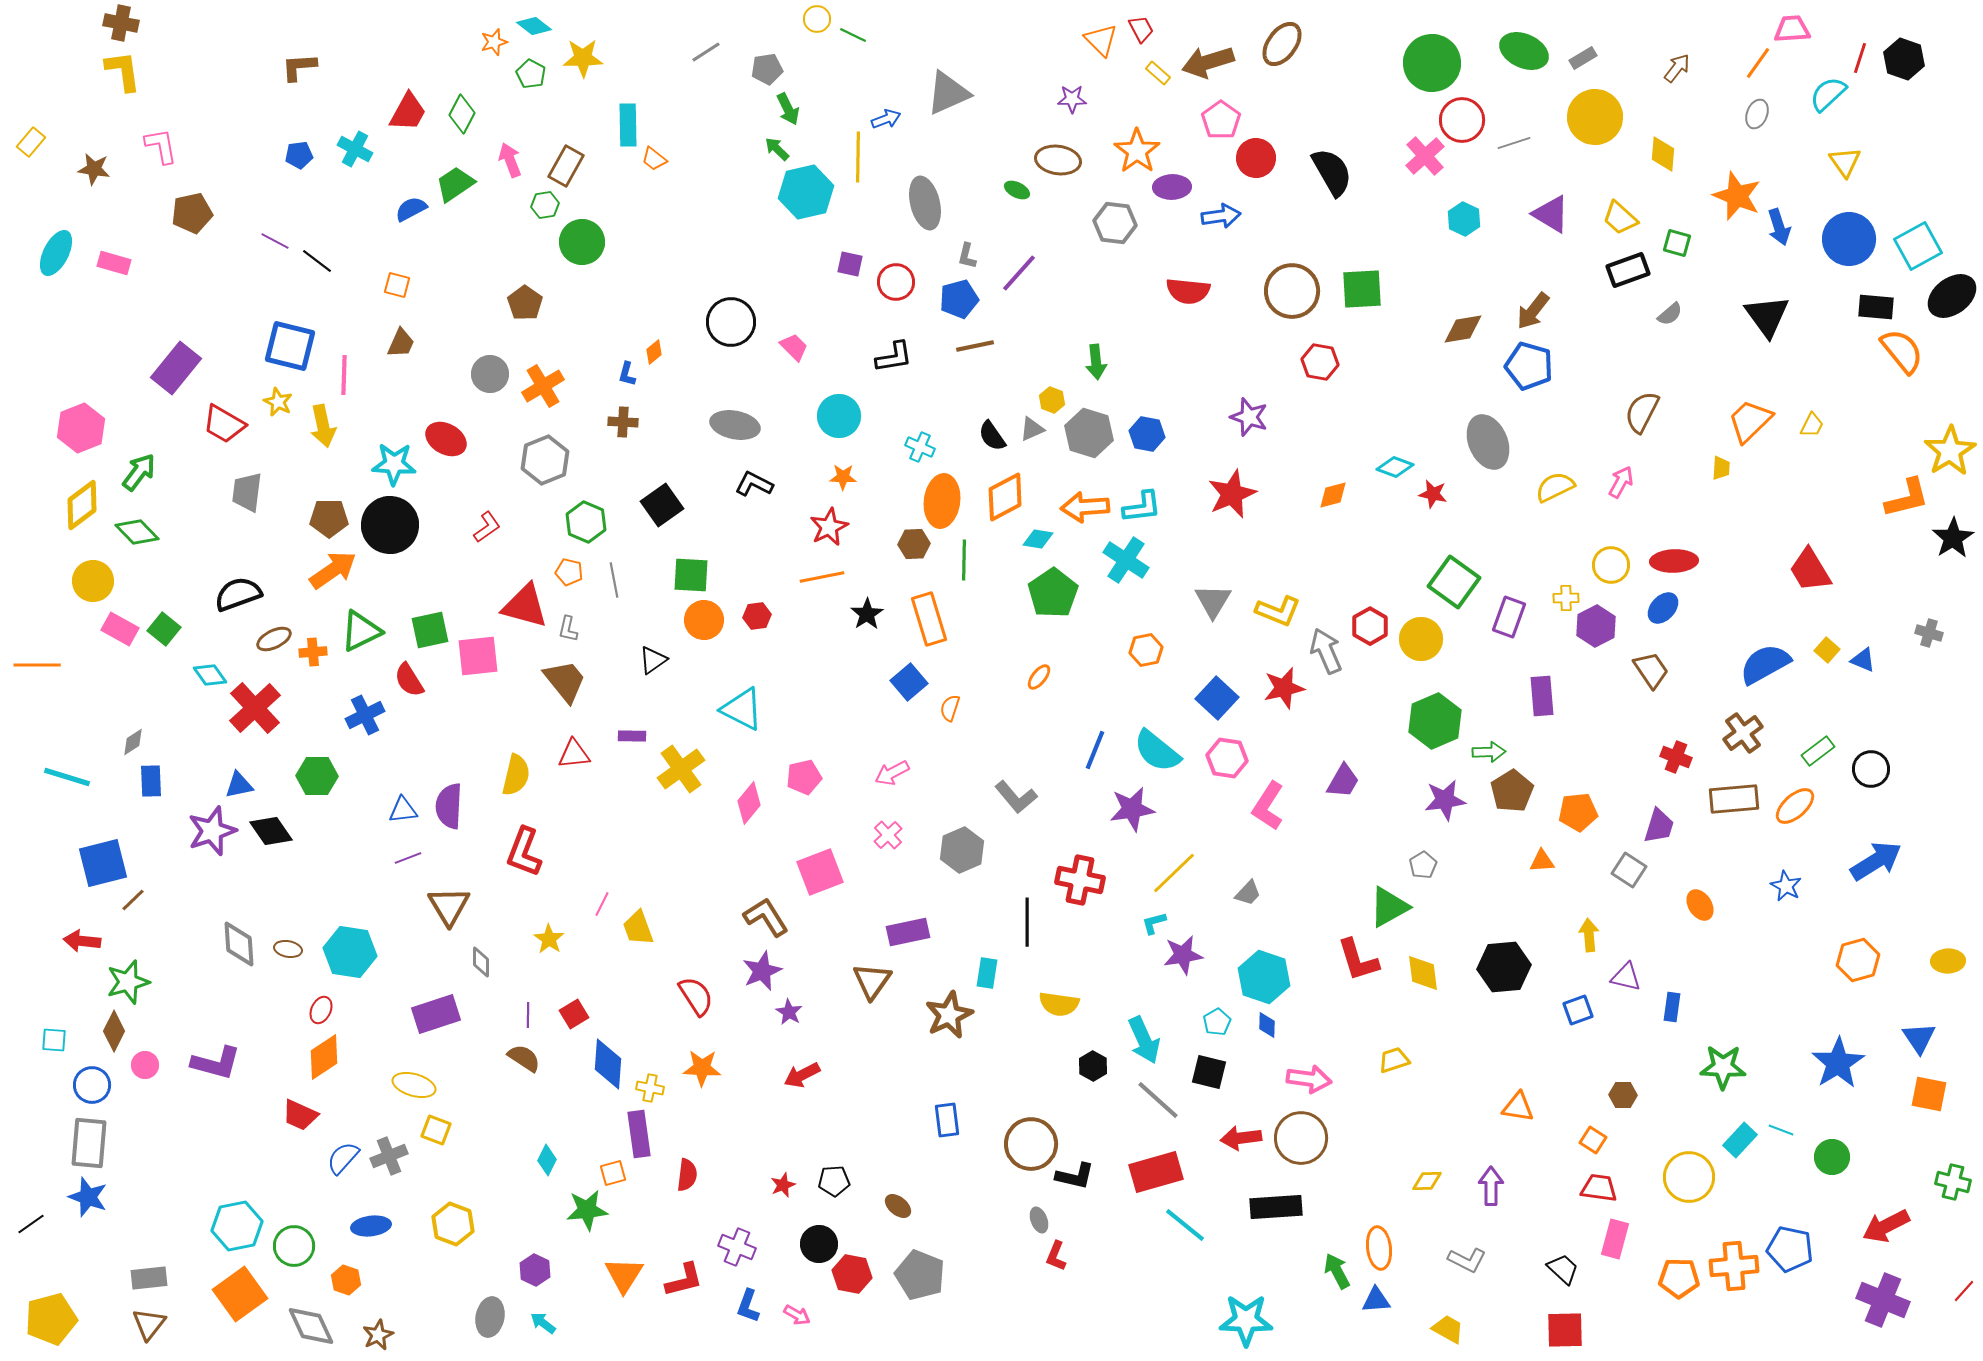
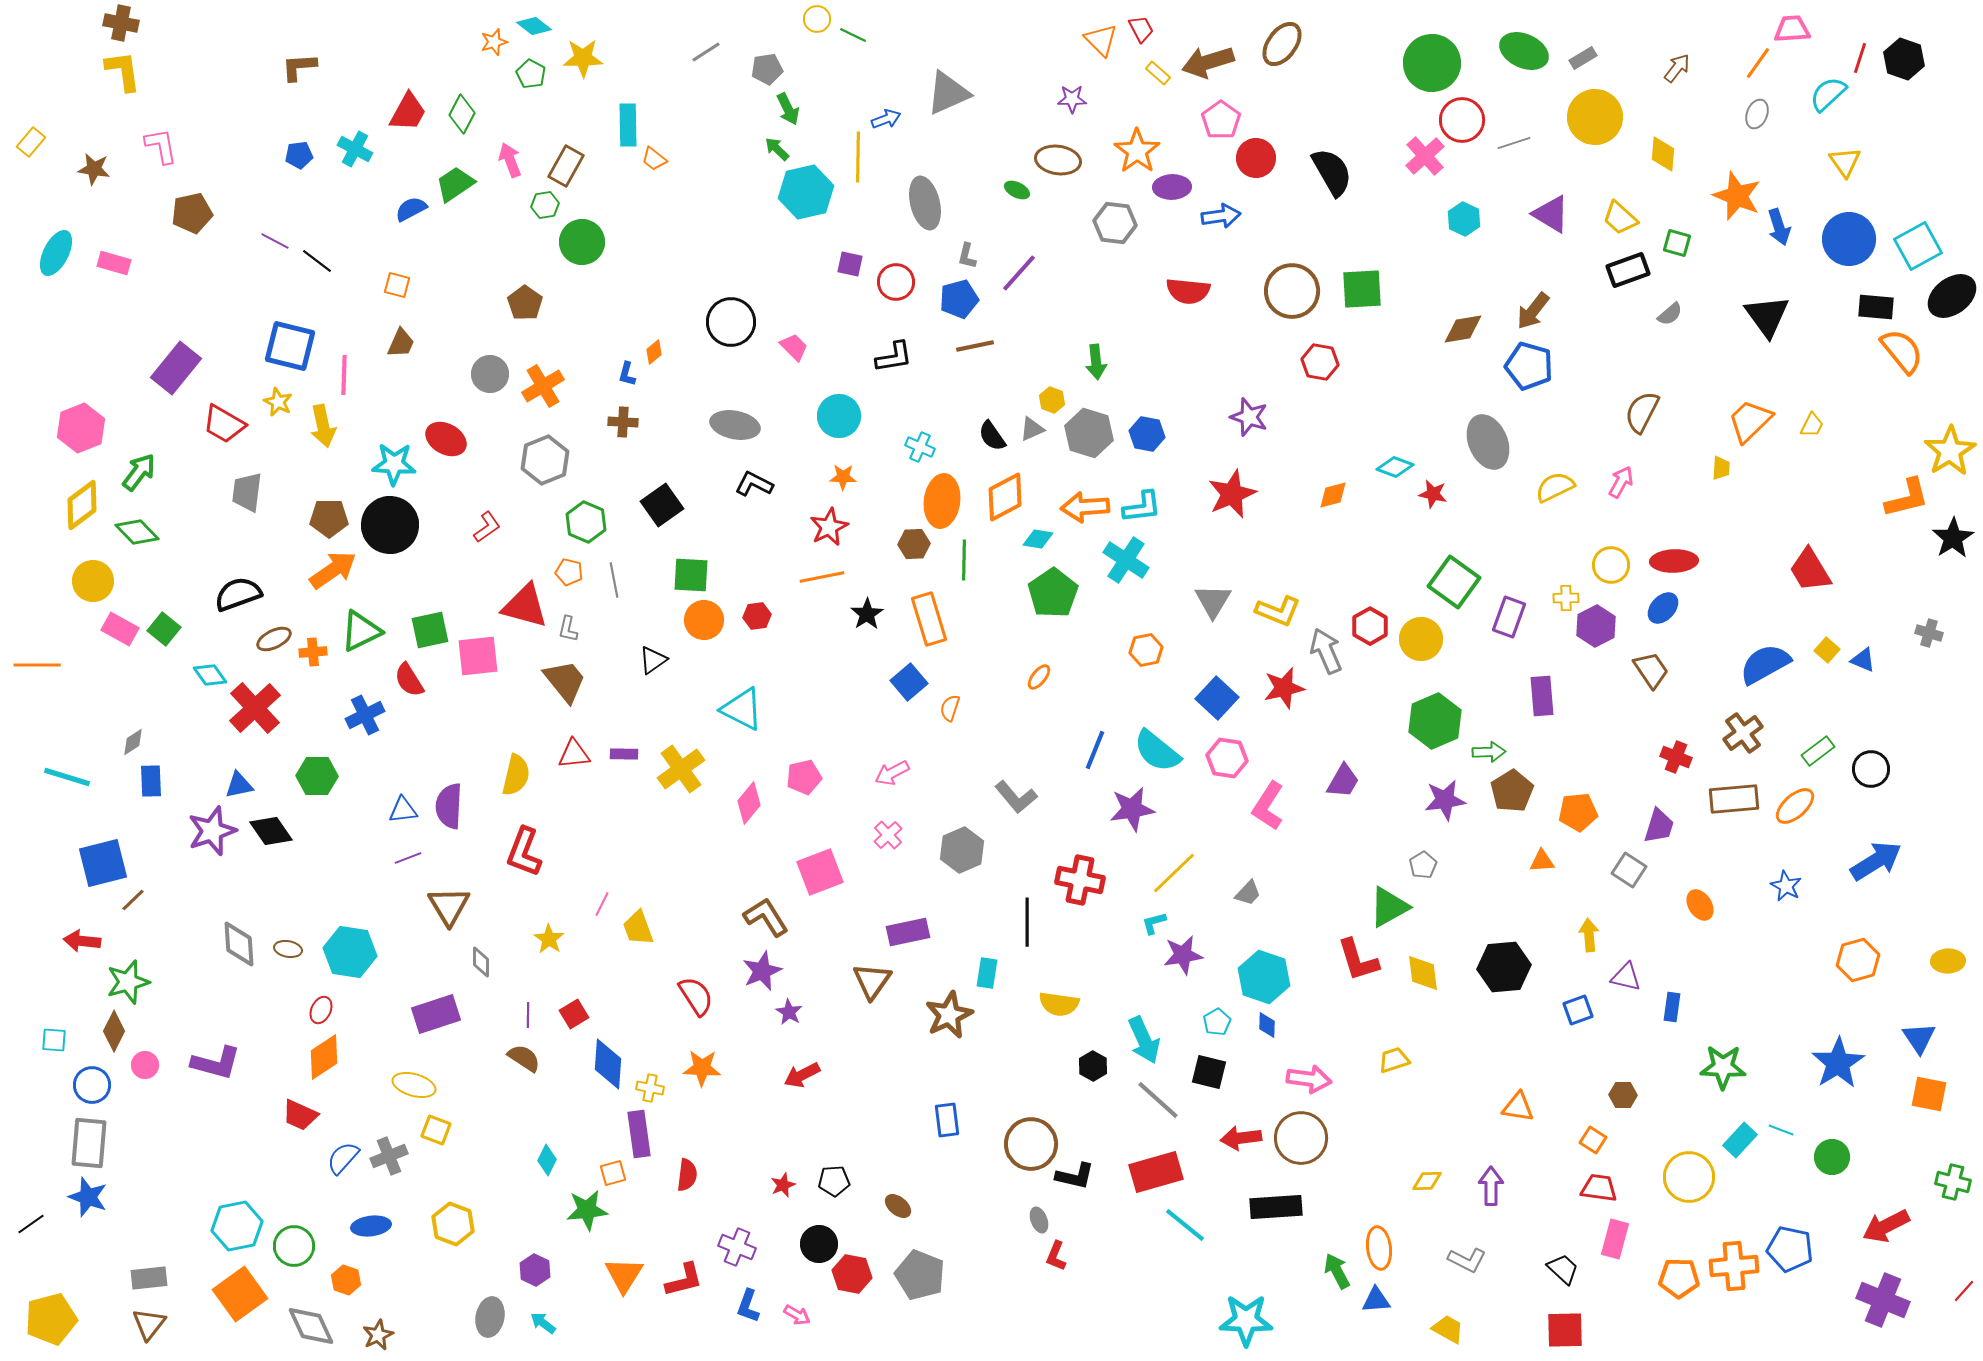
purple rectangle at (632, 736): moved 8 px left, 18 px down
